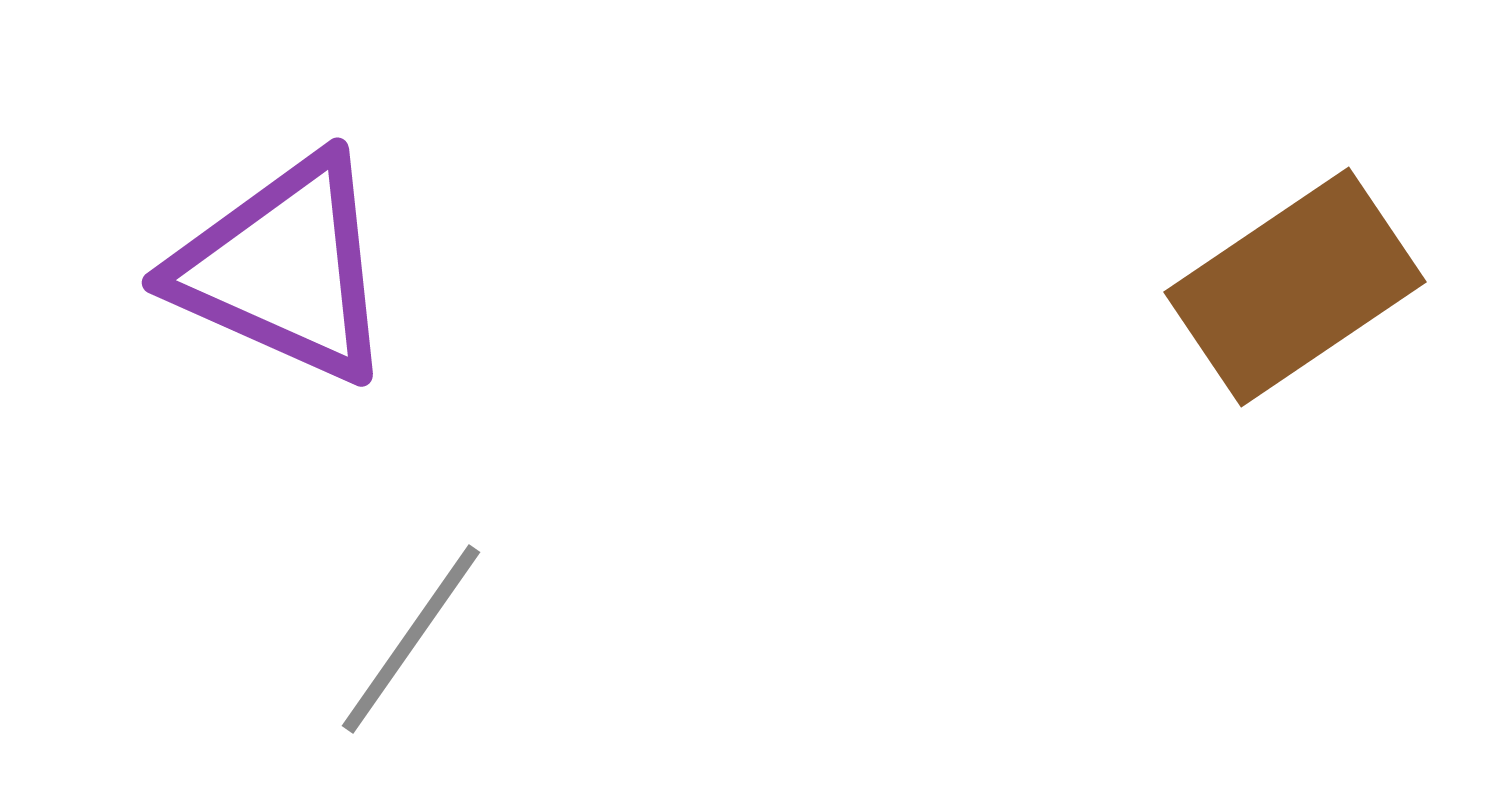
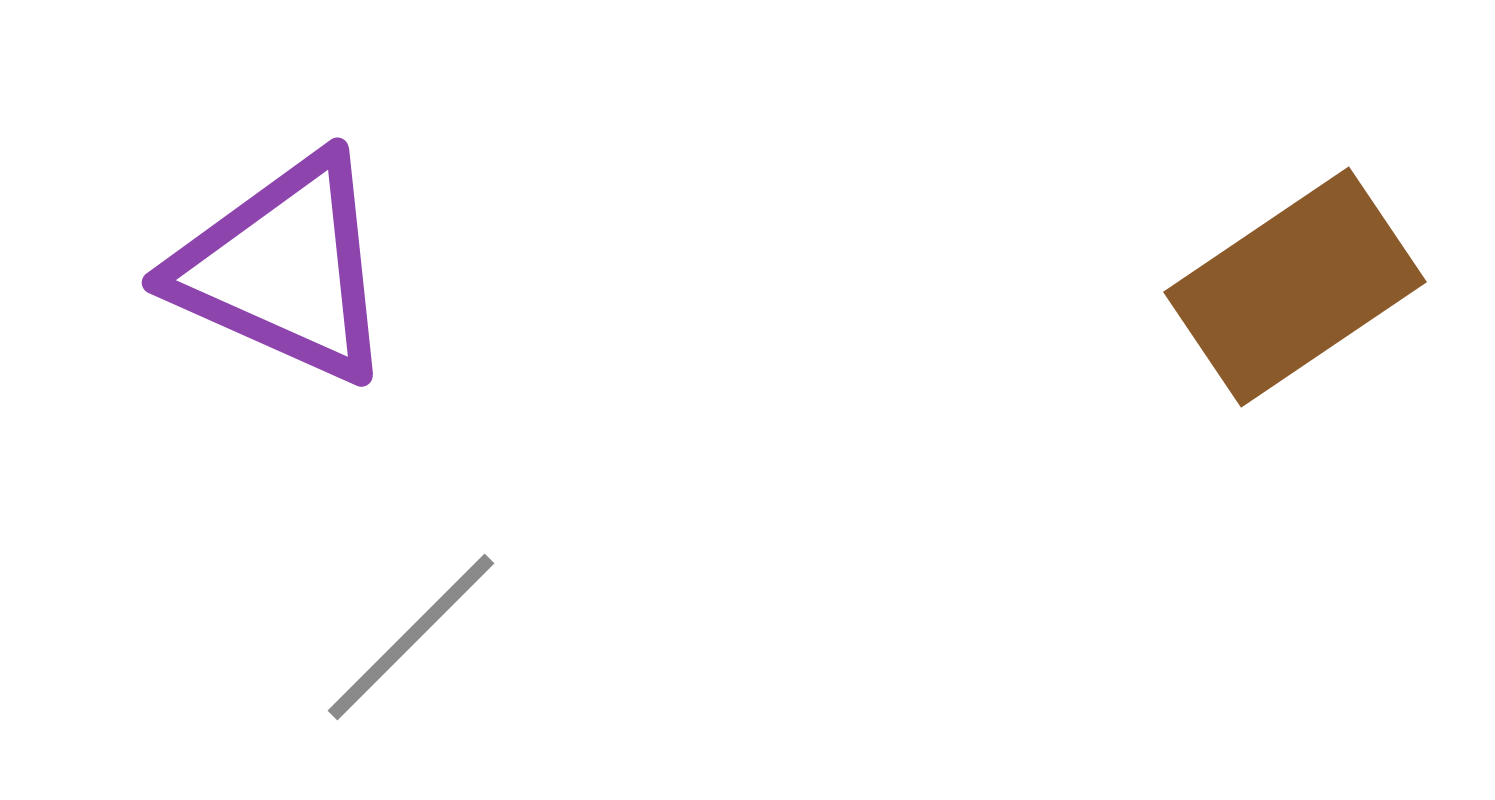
gray line: moved 2 px up; rotated 10 degrees clockwise
